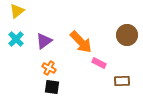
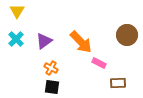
yellow triangle: rotated 21 degrees counterclockwise
orange cross: moved 2 px right
brown rectangle: moved 4 px left, 2 px down
